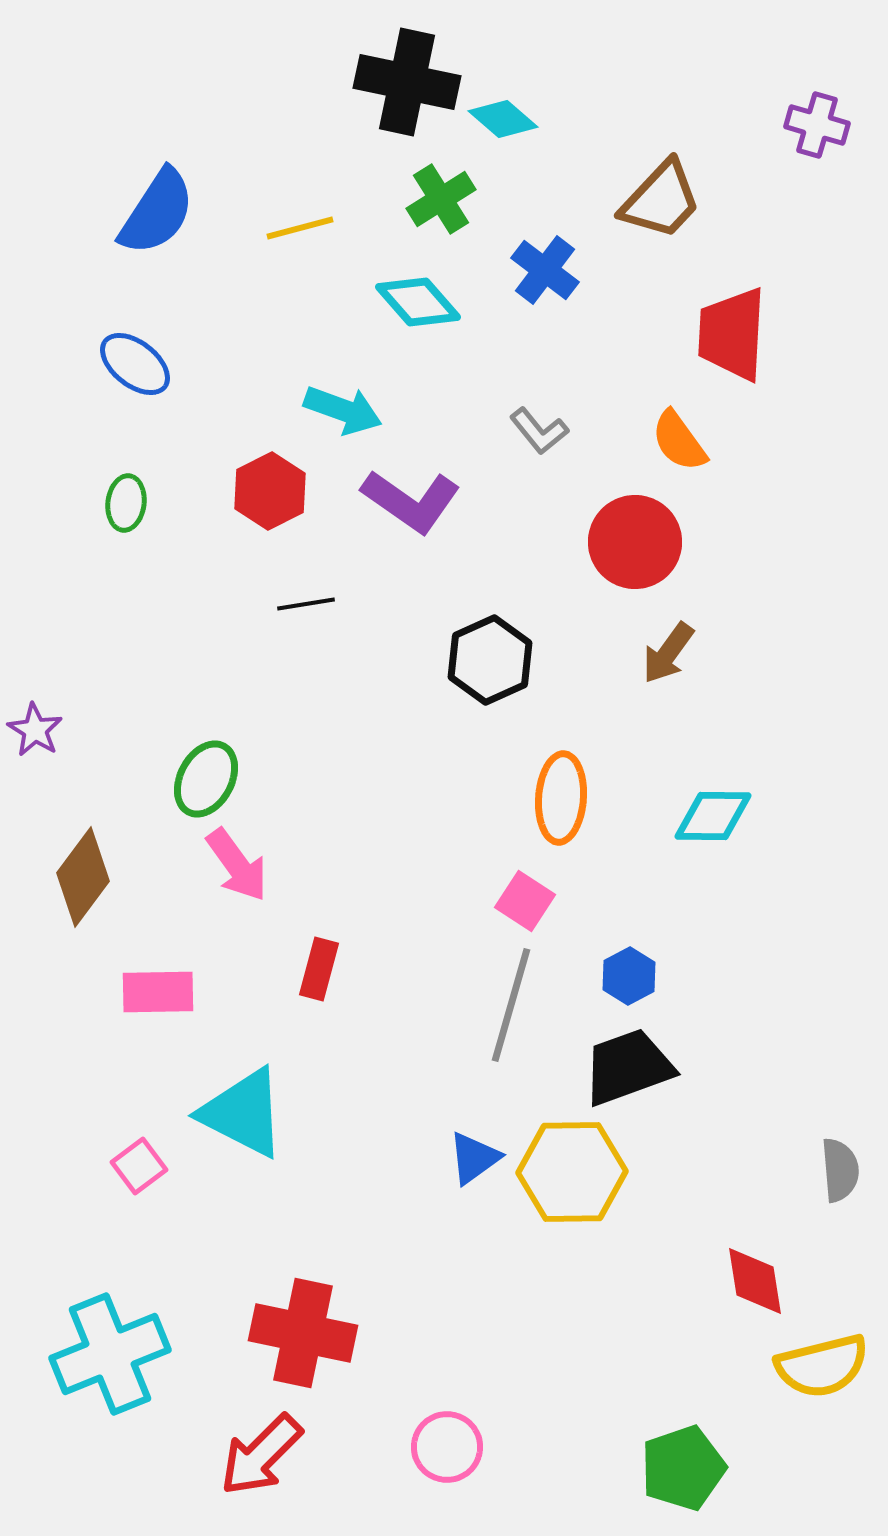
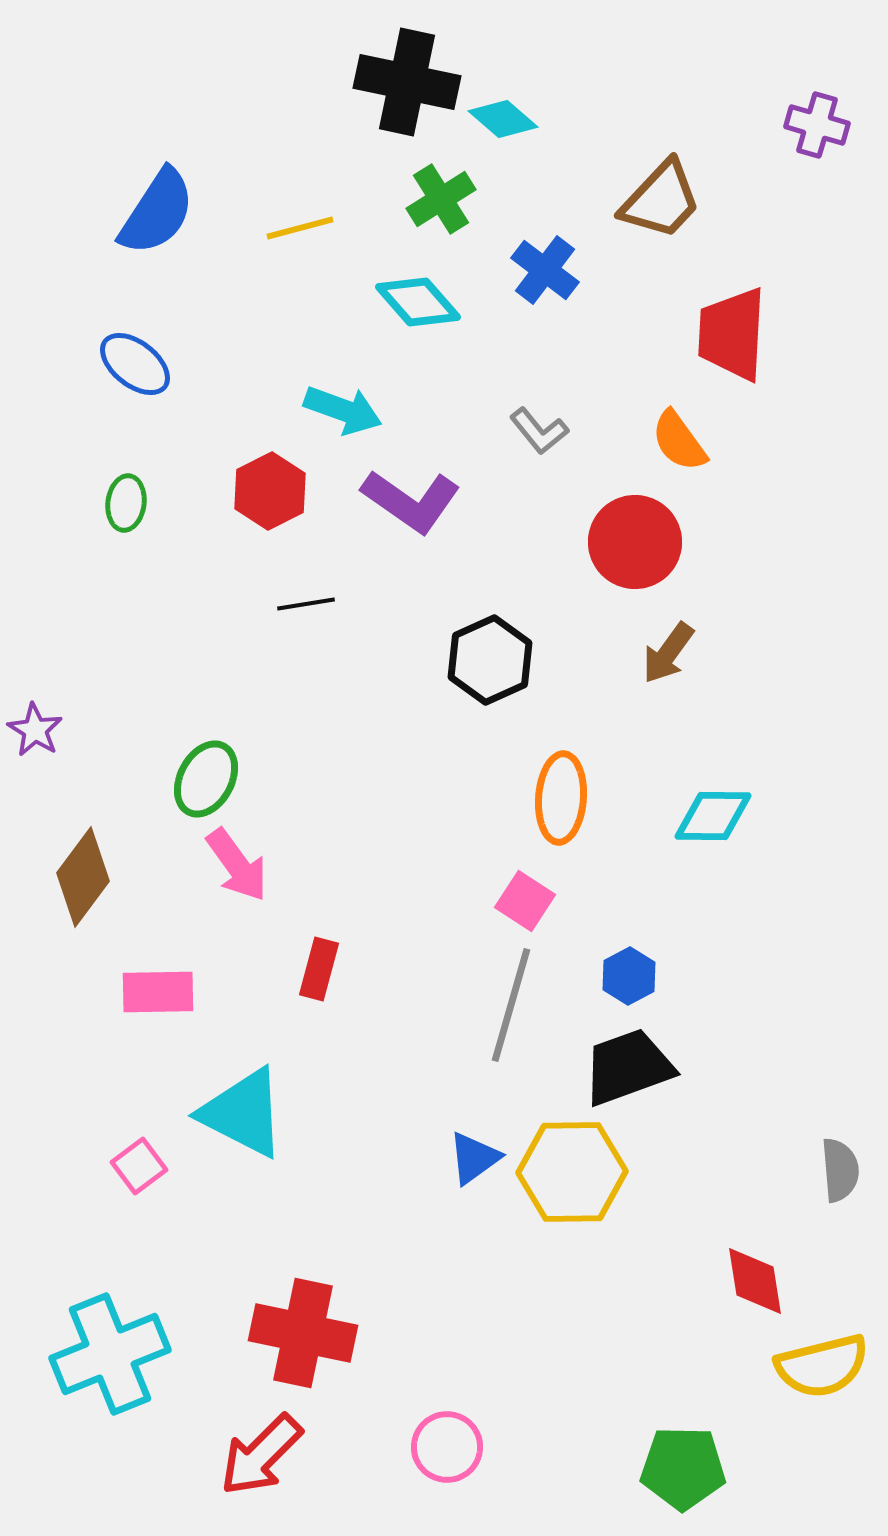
green pentagon at (683, 1468): rotated 20 degrees clockwise
